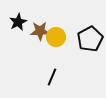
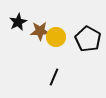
black pentagon: moved 2 px left; rotated 15 degrees counterclockwise
black line: moved 2 px right
